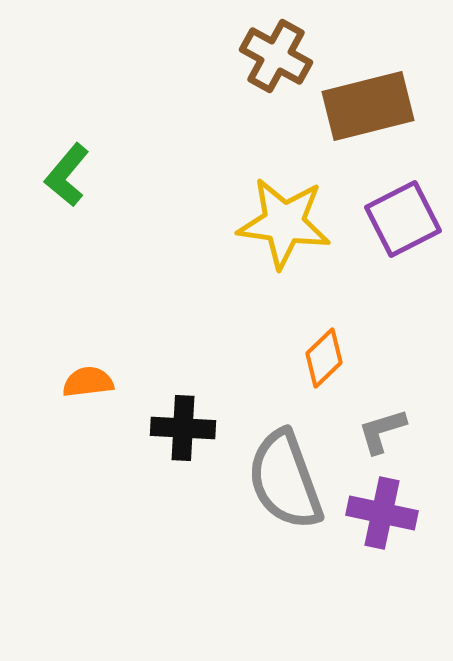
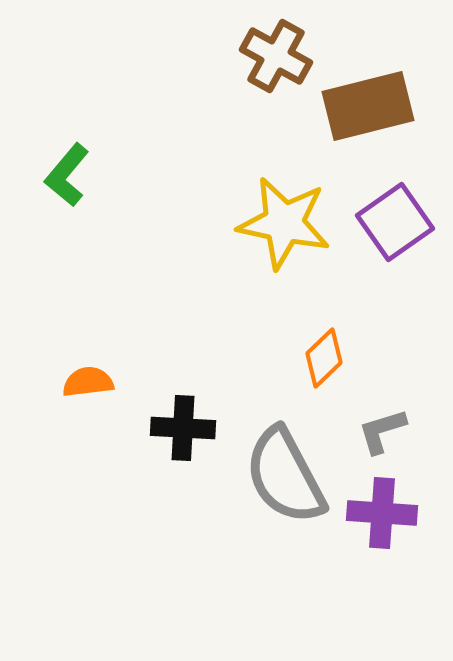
purple square: moved 8 px left, 3 px down; rotated 8 degrees counterclockwise
yellow star: rotated 4 degrees clockwise
gray semicircle: moved 4 px up; rotated 8 degrees counterclockwise
purple cross: rotated 8 degrees counterclockwise
